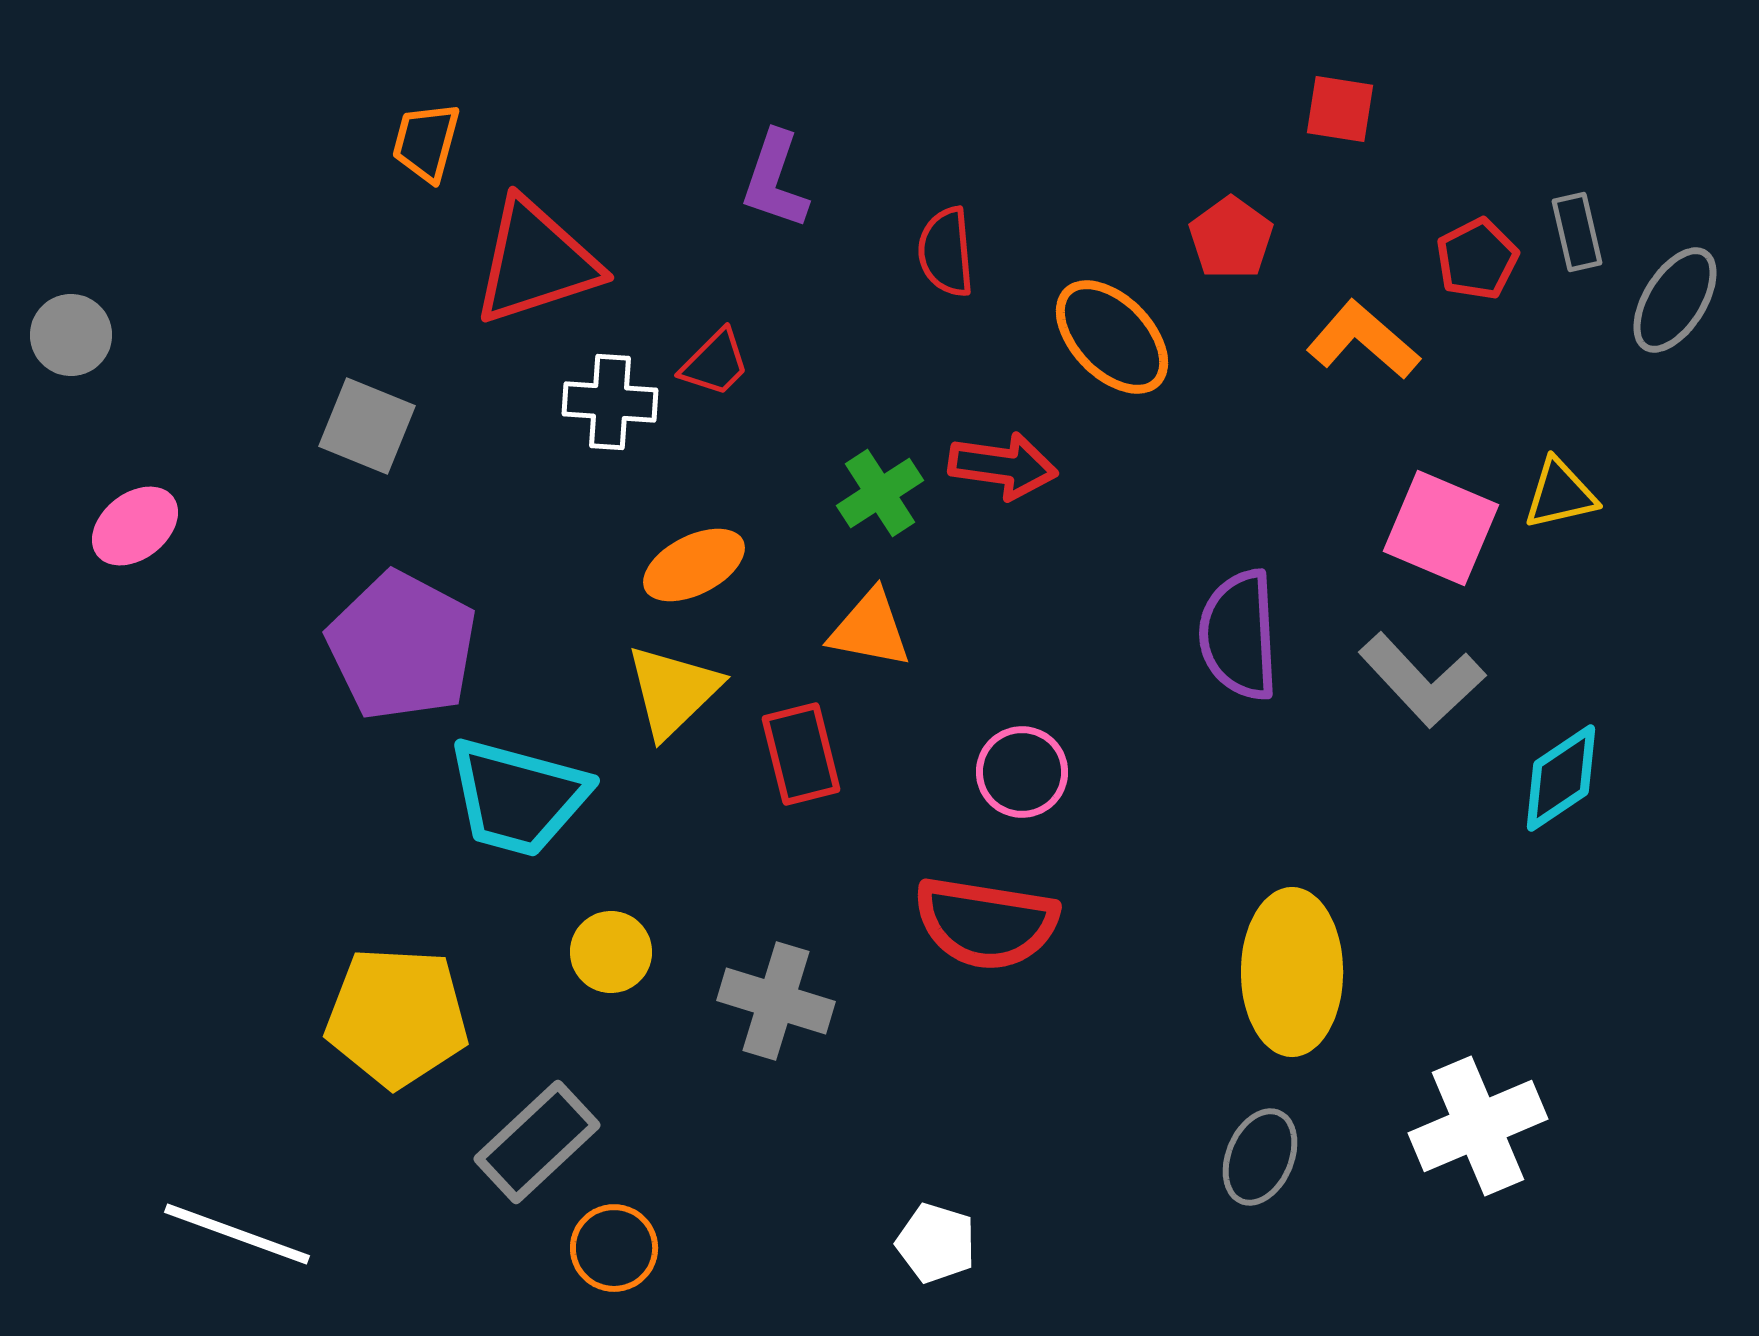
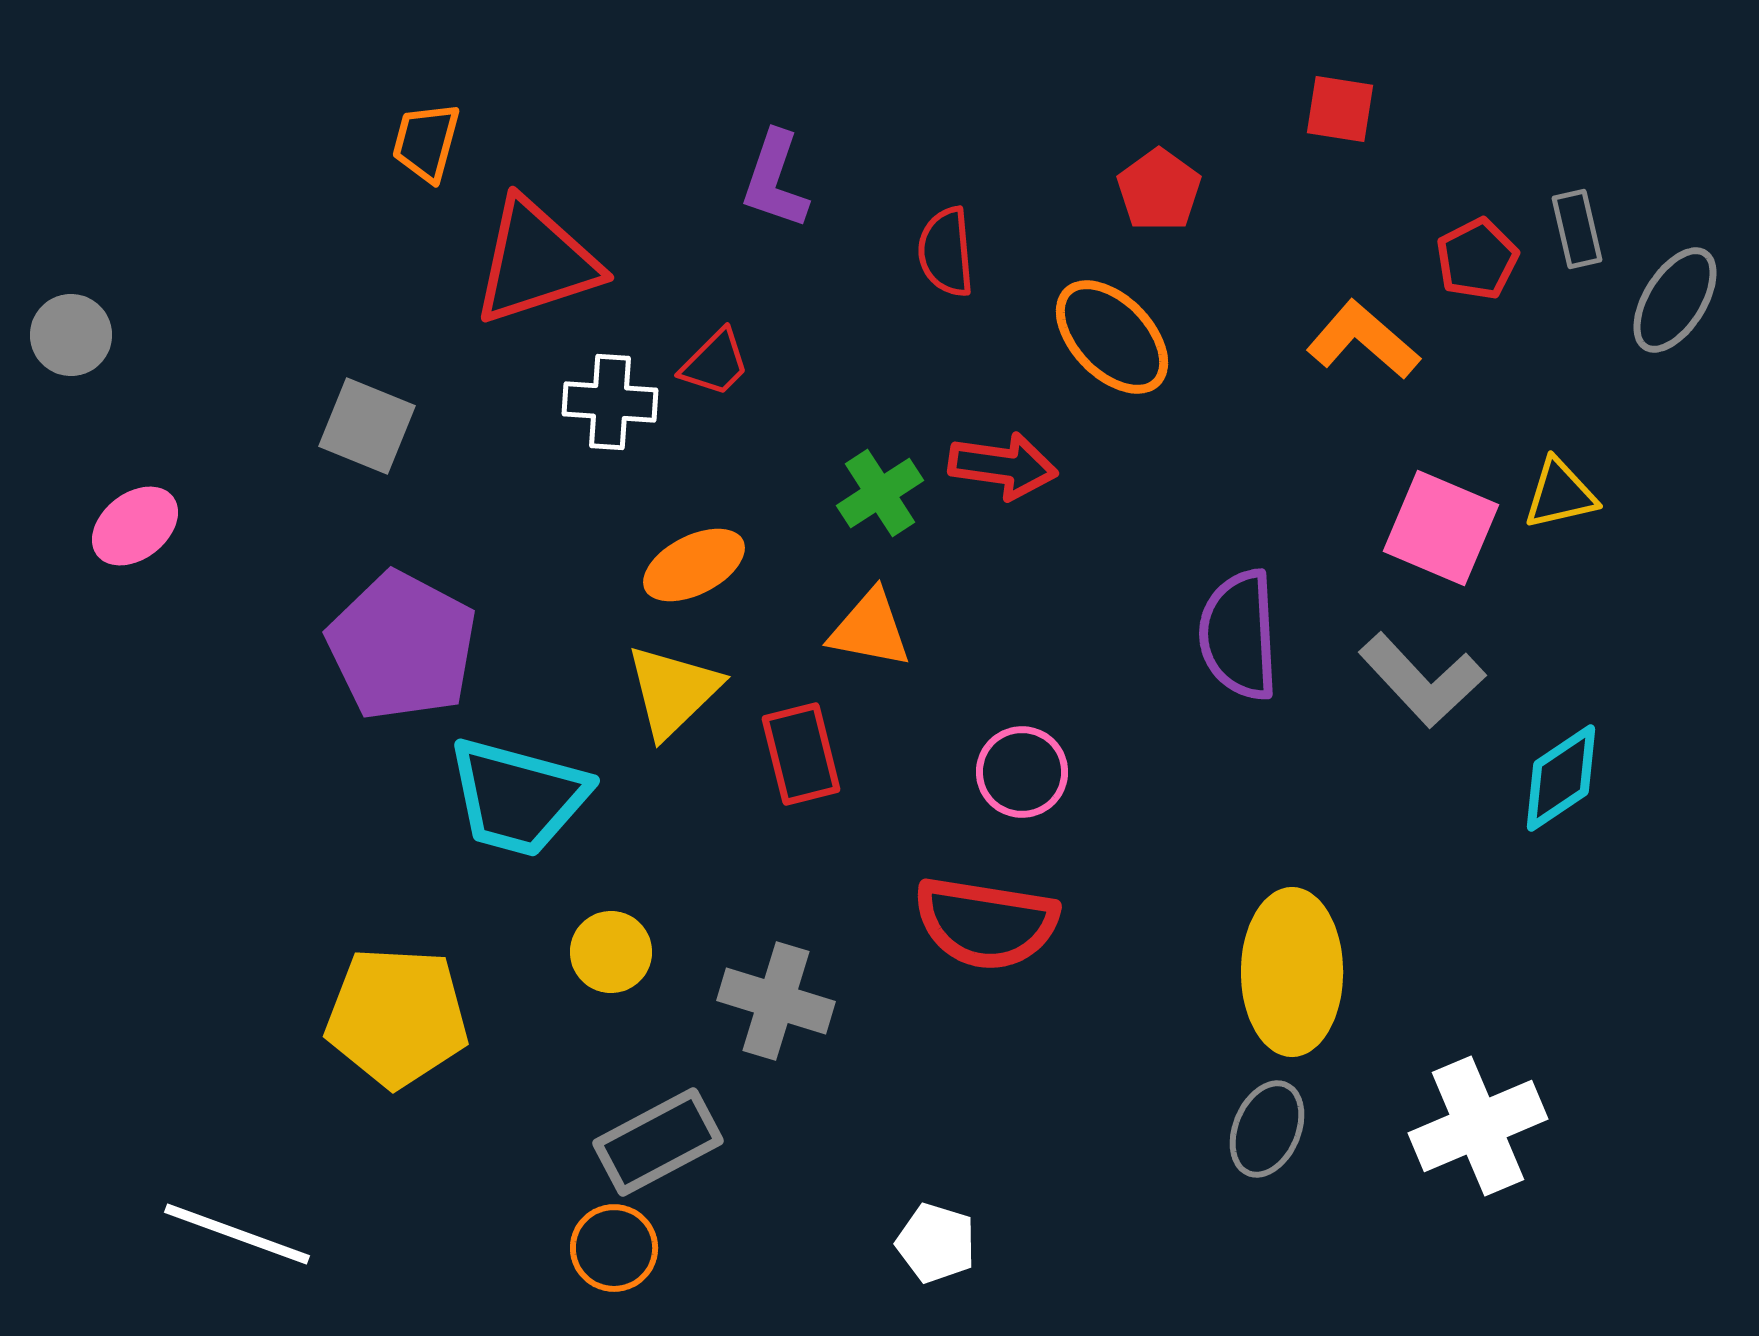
gray rectangle at (1577, 232): moved 3 px up
red pentagon at (1231, 238): moved 72 px left, 48 px up
gray rectangle at (537, 1142): moved 121 px right; rotated 15 degrees clockwise
gray ellipse at (1260, 1157): moved 7 px right, 28 px up
